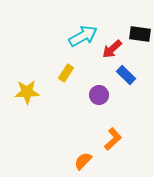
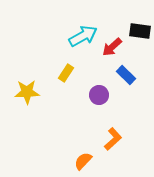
black rectangle: moved 3 px up
red arrow: moved 2 px up
